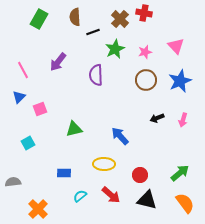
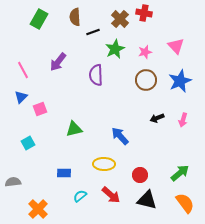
blue triangle: moved 2 px right
